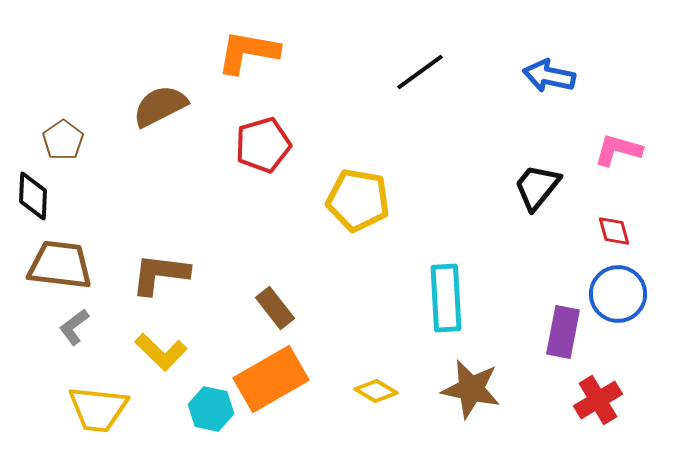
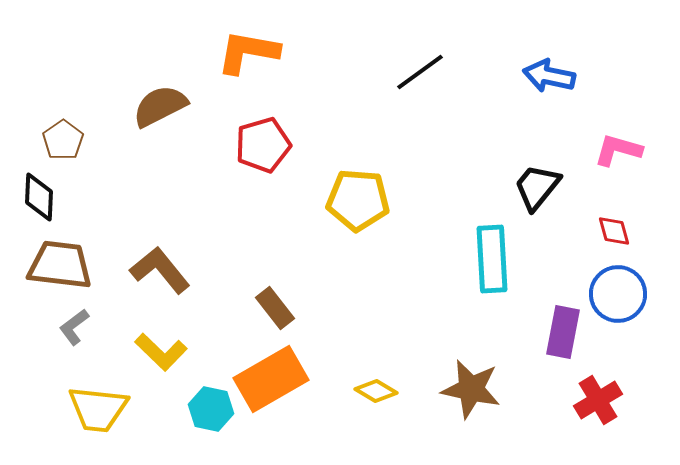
black diamond: moved 6 px right, 1 px down
yellow pentagon: rotated 6 degrees counterclockwise
brown L-shape: moved 4 px up; rotated 44 degrees clockwise
cyan rectangle: moved 46 px right, 39 px up
